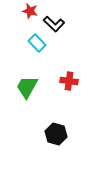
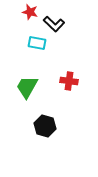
red star: moved 1 px down
cyan rectangle: rotated 36 degrees counterclockwise
black hexagon: moved 11 px left, 8 px up
